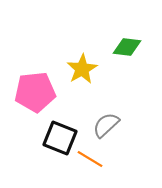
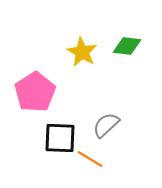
green diamond: moved 1 px up
yellow star: moved 17 px up; rotated 12 degrees counterclockwise
pink pentagon: rotated 27 degrees counterclockwise
black square: rotated 20 degrees counterclockwise
